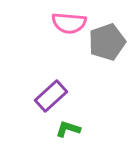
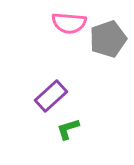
gray pentagon: moved 1 px right, 3 px up
green L-shape: rotated 35 degrees counterclockwise
